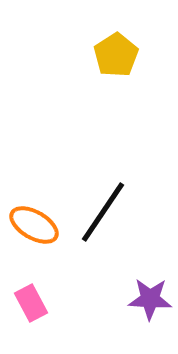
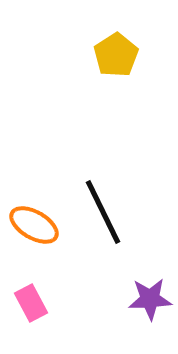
black line: rotated 60 degrees counterclockwise
purple star: rotated 6 degrees counterclockwise
